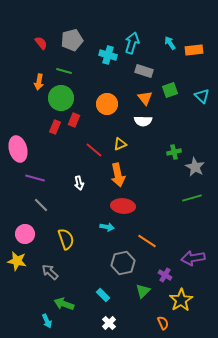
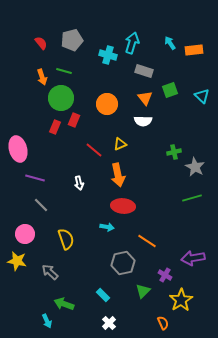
orange arrow at (39, 82): moved 3 px right, 5 px up; rotated 28 degrees counterclockwise
